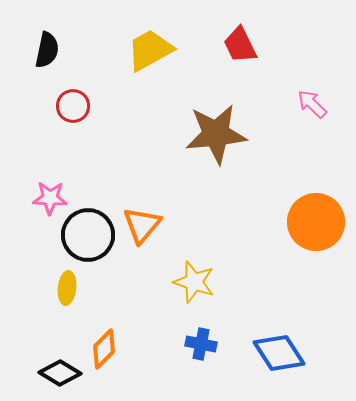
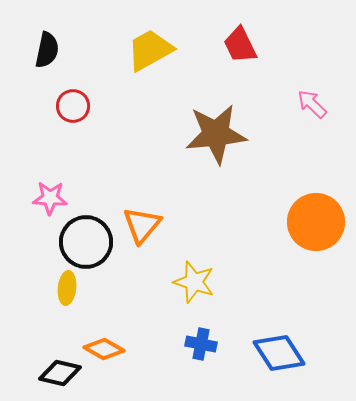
black circle: moved 2 px left, 7 px down
orange diamond: rotated 75 degrees clockwise
black diamond: rotated 18 degrees counterclockwise
